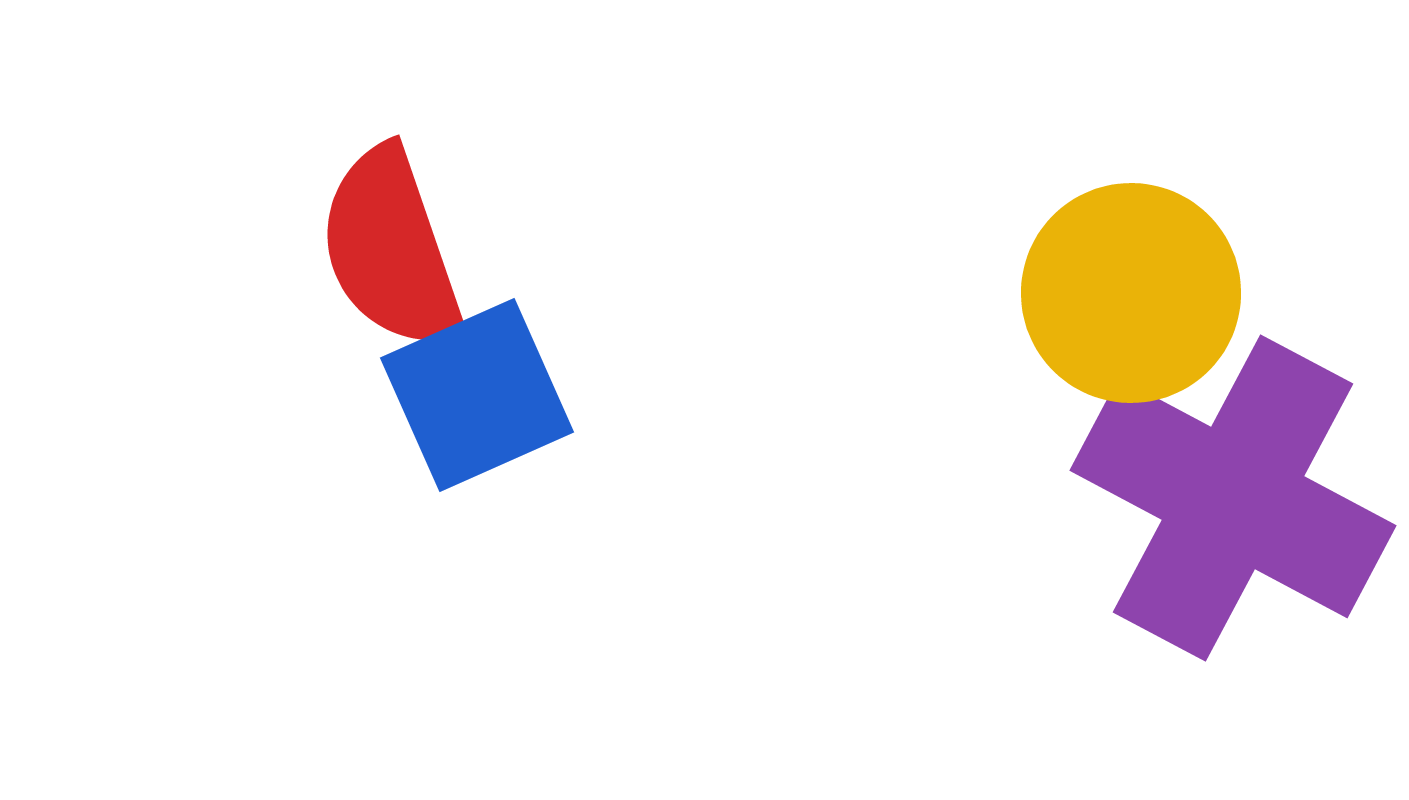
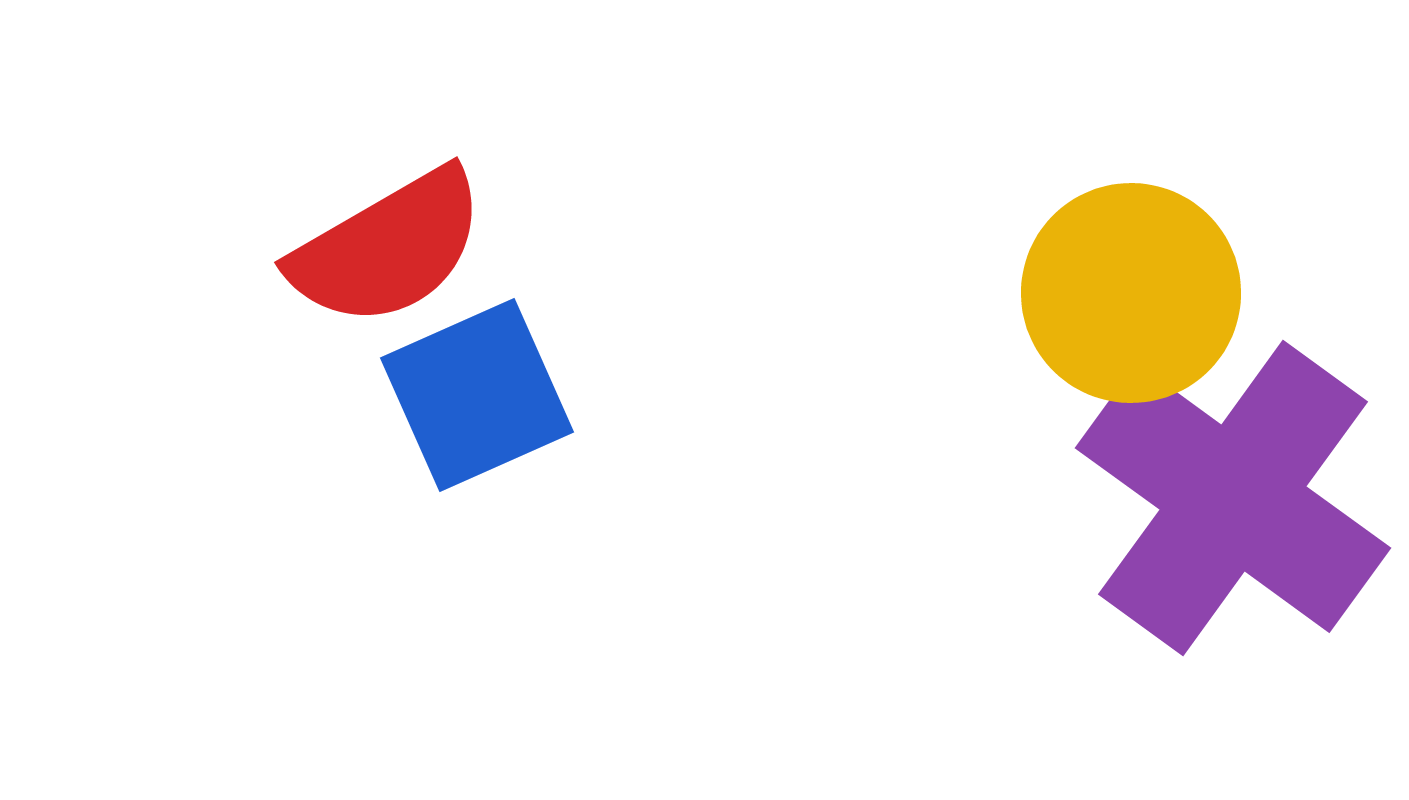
red semicircle: moved 3 px left, 1 px up; rotated 101 degrees counterclockwise
purple cross: rotated 8 degrees clockwise
